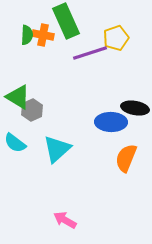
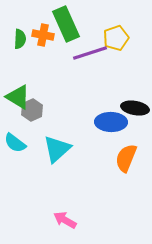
green rectangle: moved 3 px down
green semicircle: moved 7 px left, 4 px down
